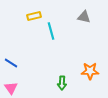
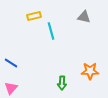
pink triangle: rotated 16 degrees clockwise
